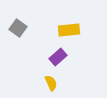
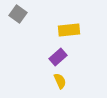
gray square: moved 14 px up
yellow semicircle: moved 9 px right, 2 px up
